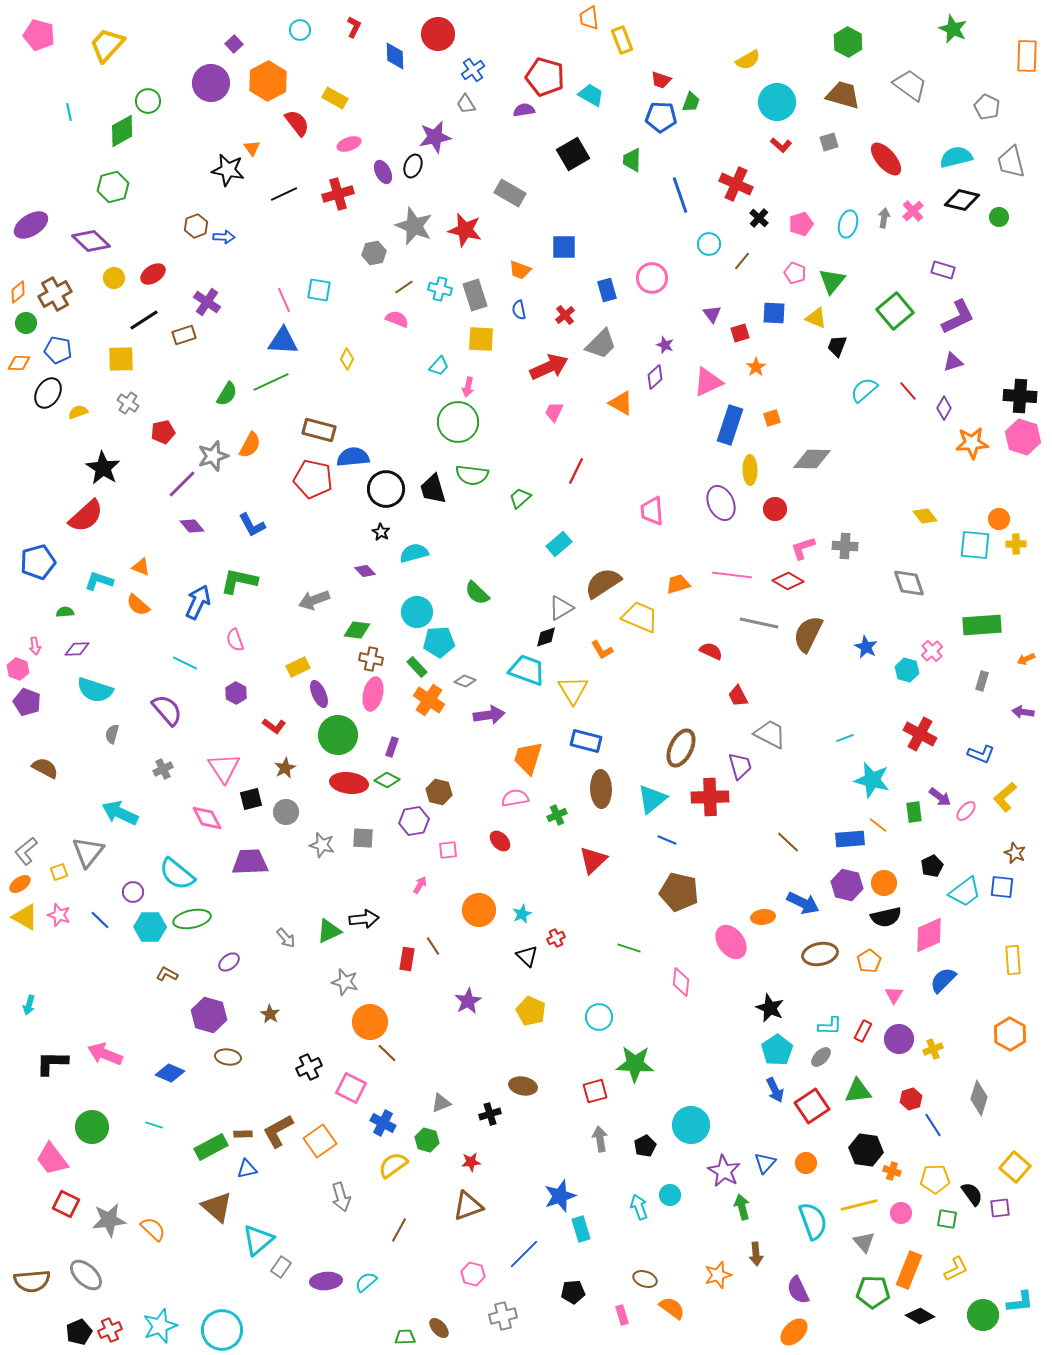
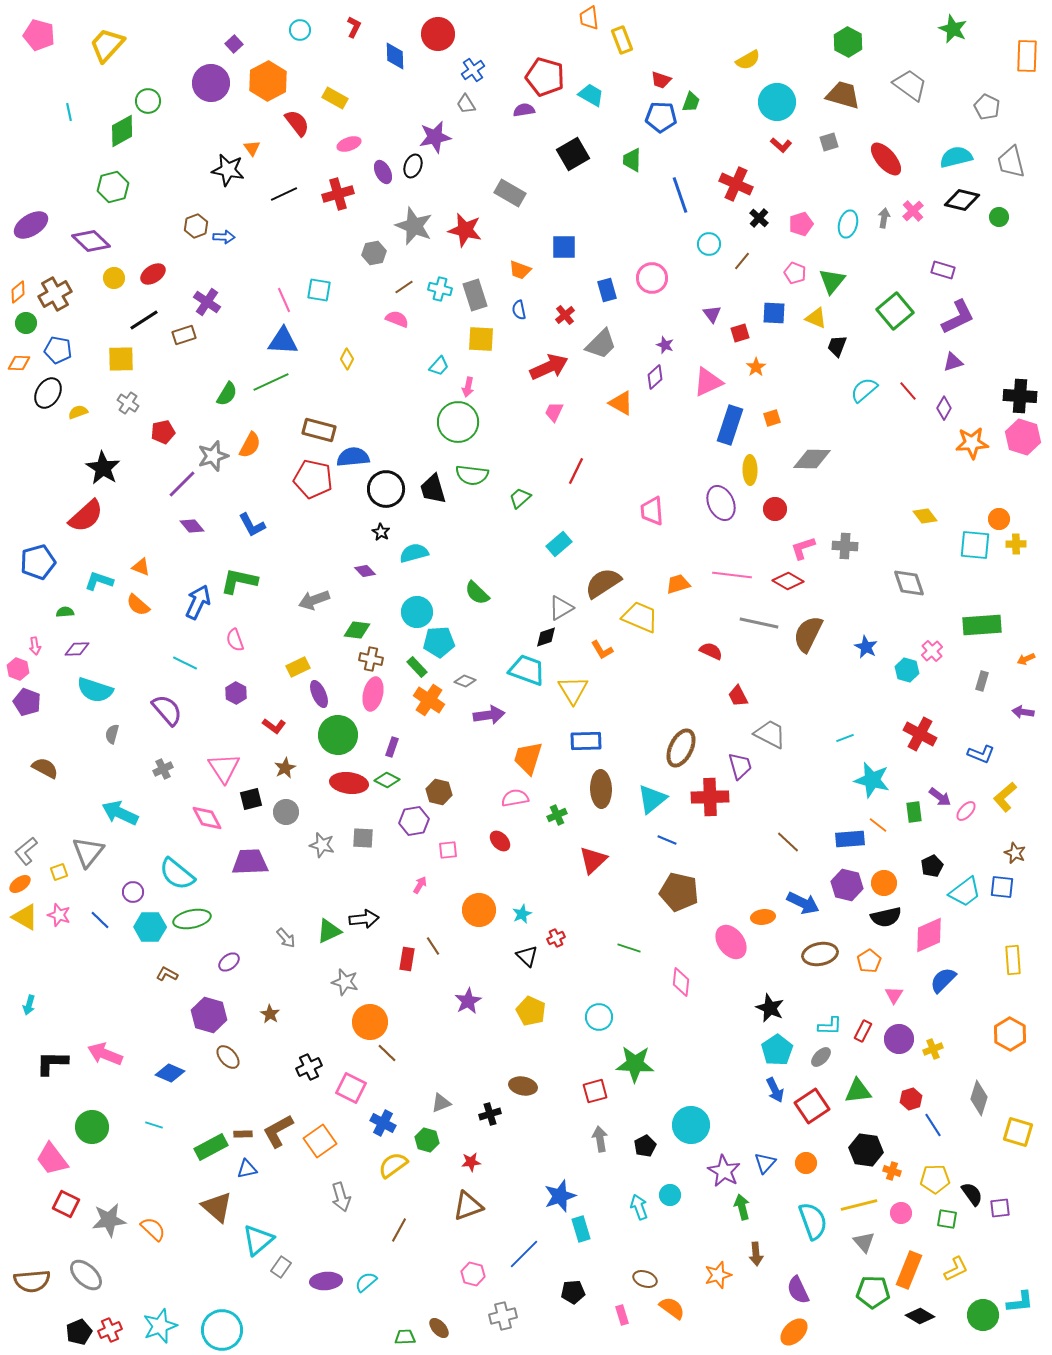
blue rectangle at (586, 741): rotated 16 degrees counterclockwise
brown ellipse at (228, 1057): rotated 40 degrees clockwise
yellow square at (1015, 1167): moved 3 px right, 35 px up; rotated 24 degrees counterclockwise
